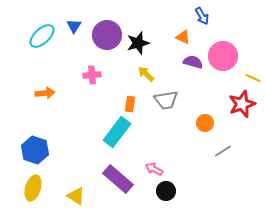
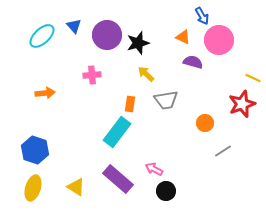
blue triangle: rotated 14 degrees counterclockwise
pink circle: moved 4 px left, 16 px up
yellow triangle: moved 9 px up
